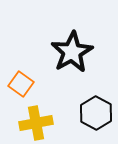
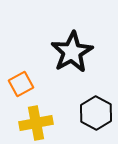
orange square: rotated 25 degrees clockwise
